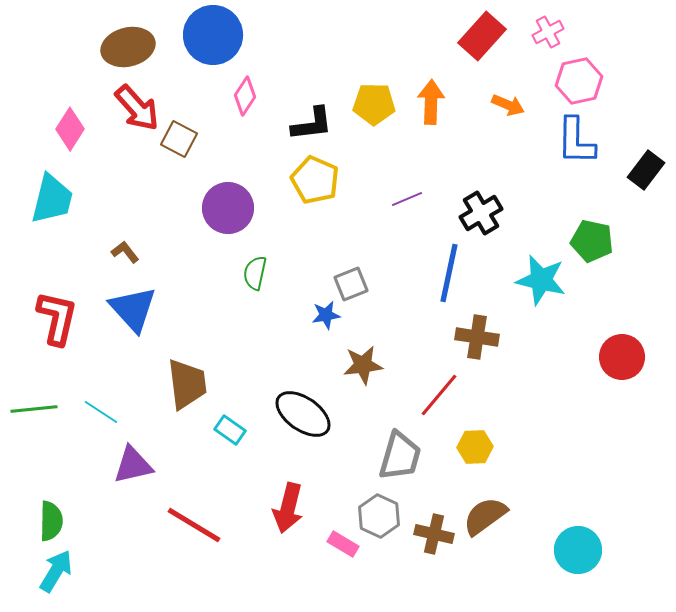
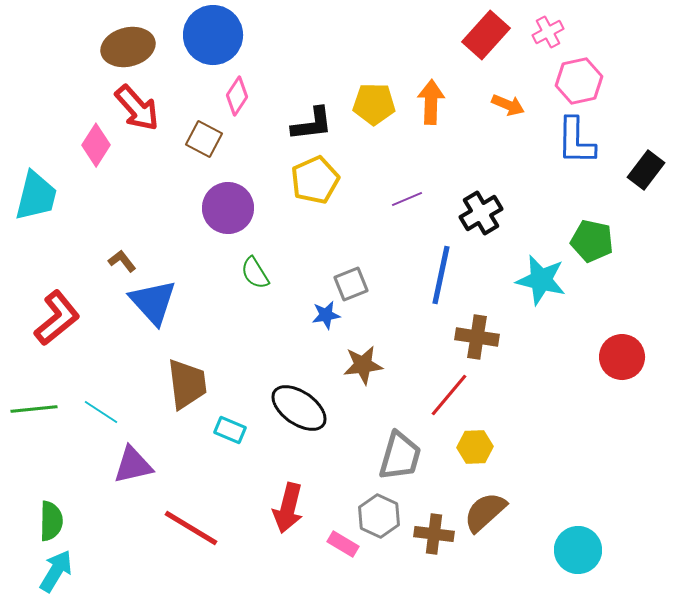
red rectangle at (482, 36): moved 4 px right, 1 px up
pink diamond at (245, 96): moved 8 px left
pink diamond at (70, 129): moved 26 px right, 16 px down
brown square at (179, 139): moved 25 px right
yellow pentagon at (315, 180): rotated 24 degrees clockwise
cyan trapezoid at (52, 199): moved 16 px left, 3 px up
brown L-shape at (125, 252): moved 3 px left, 9 px down
green semicircle at (255, 273): rotated 44 degrees counterclockwise
blue line at (449, 273): moved 8 px left, 2 px down
blue triangle at (133, 309): moved 20 px right, 7 px up
red L-shape at (57, 318): rotated 38 degrees clockwise
red line at (439, 395): moved 10 px right
black ellipse at (303, 414): moved 4 px left, 6 px up
cyan rectangle at (230, 430): rotated 12 degrees counterclockwise
brown semicircle at (485, 516): moved 4 px up; rotated 6 degrees counterclockwise
red line at (194, 525): moved 3 px left, 3 px down
brown cross at (434, 534): rotated 6 degrees counterclockwise
